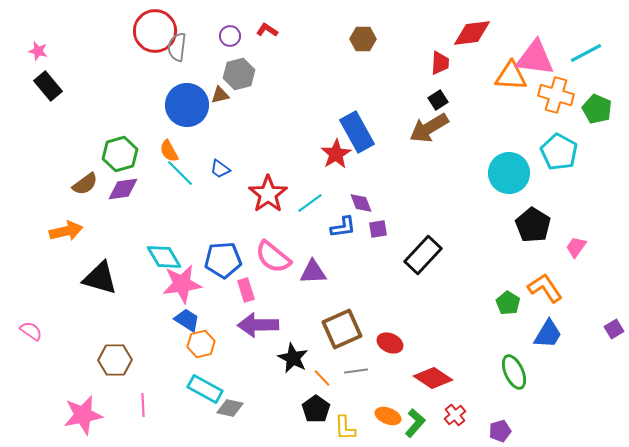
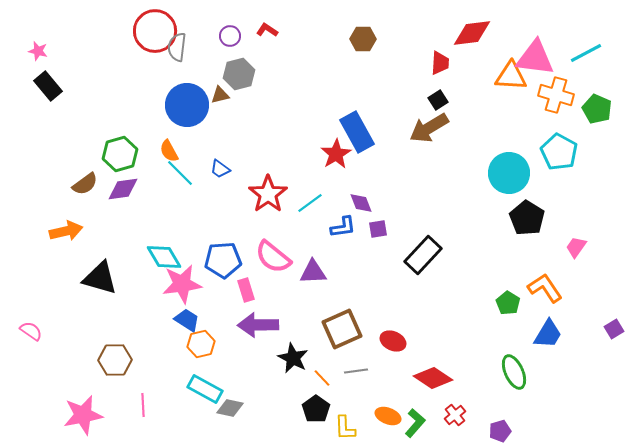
black pentagon at (533, 225): moved 6 px left, 7 px up
red ellipse at (390, 343): moved 3 px right, 2 px up
